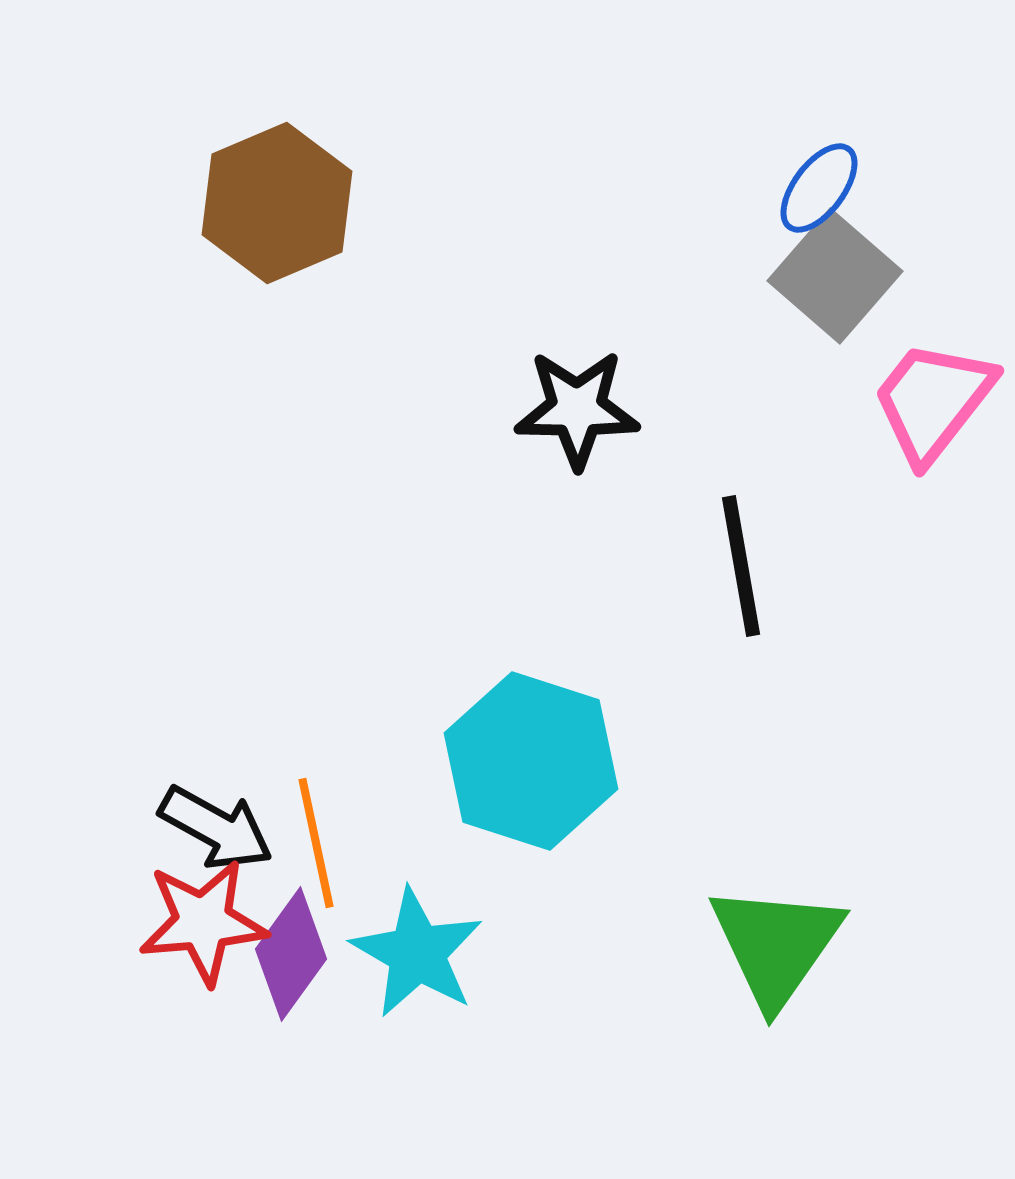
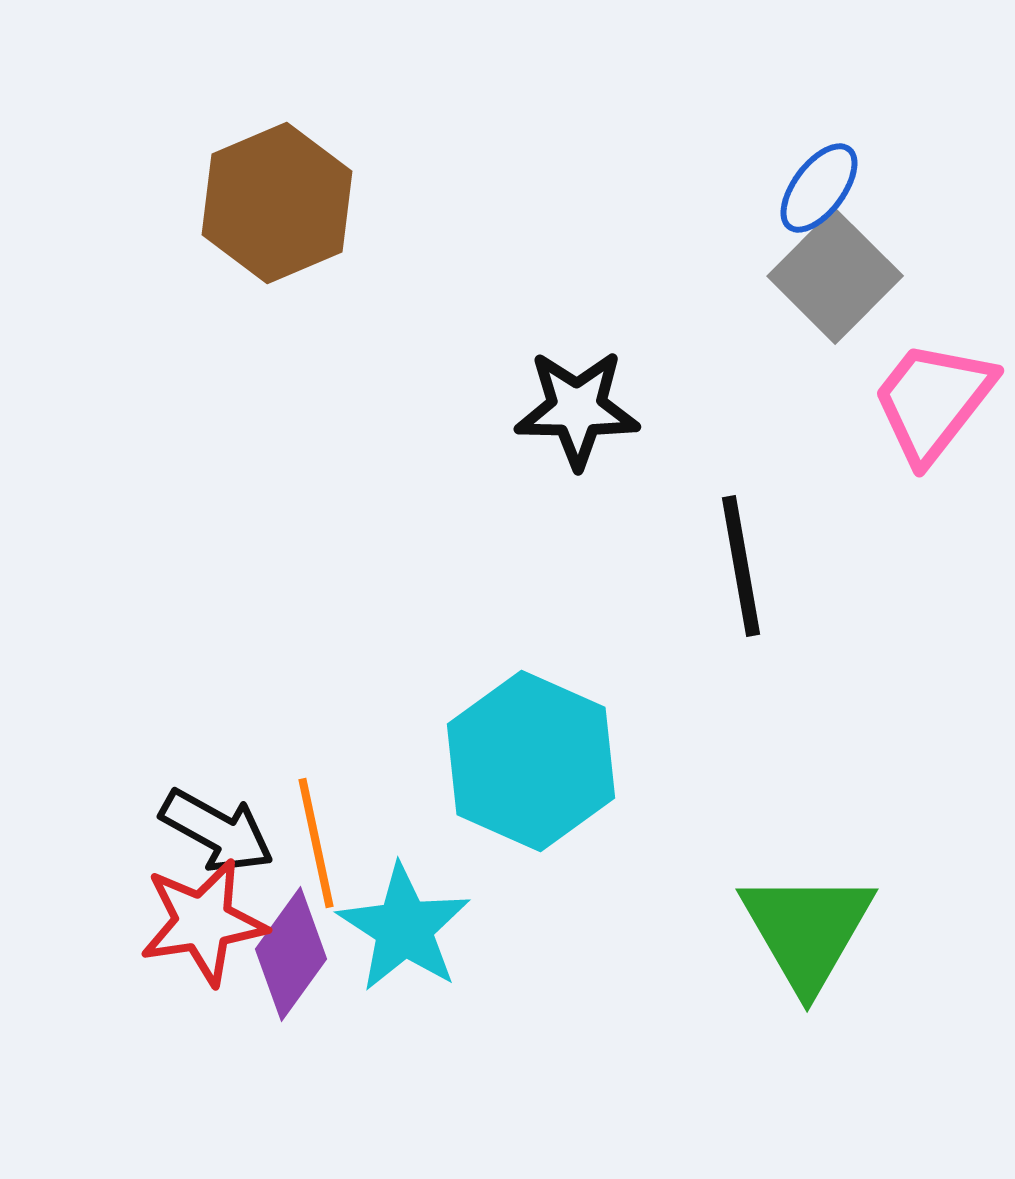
gray square: rotated 4 degrees clockwise
cyan hexagon: rotated 6 degrees clockwise
black arrow: moved 1 px right, 3 px down
red star: rotated 4 degrees counterclockwise
green triangle: moved 31 px right, 15 px up; rotated 5 degrees counterclockwise
cyan star: moved 13 px left, 25 px up; rotated 3 degrees clockwise
